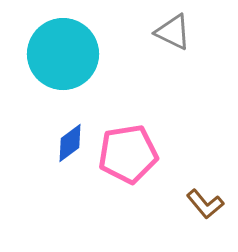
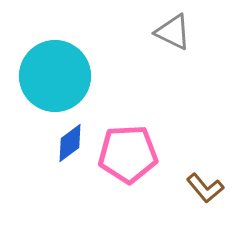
cyan circle: moved 8 px left, 22 px down
pink pentagon: rotated 6 degrees clockwise
brown L-shape: moved 16 px up
